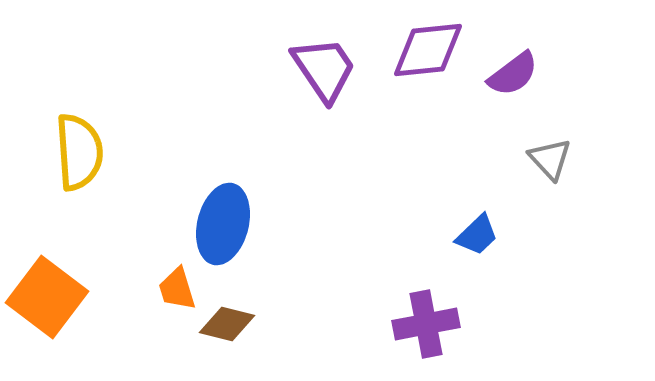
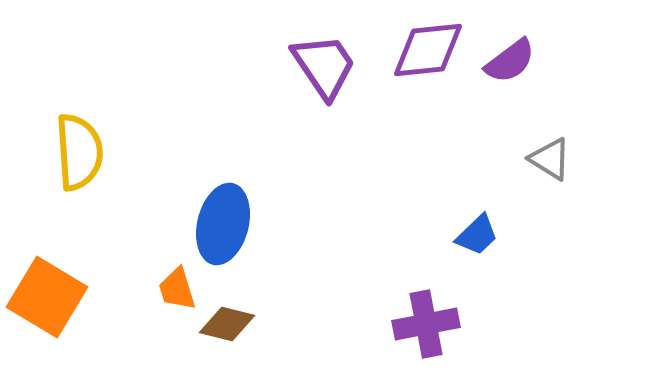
purple trapezoid: moved 3 px up
purple semicircle: moved 3 px left, 13 px up
gray triangle: rotated 15 degrees counterclockwise
orange square: rotated 6 degrees counterclockwise
